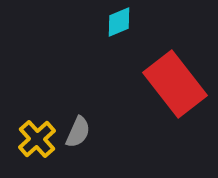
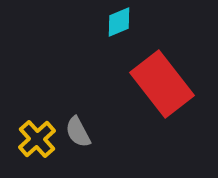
red rectangle: moved 13 px left
gray semicircle: rotated 128 degrees clockwise
